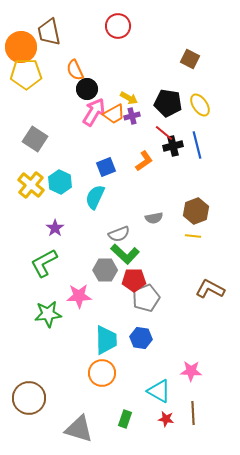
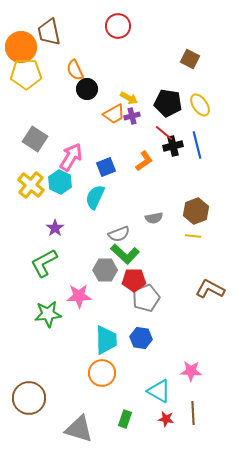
pink arrow at (94, 112): moved 23 px left, 45 px down
